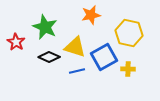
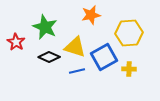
yellow hexagon: rotated 16 degrees counterclockwise
yellow cross: moved 1 px right
